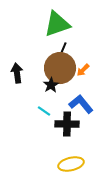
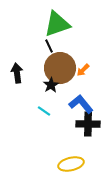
black line: moved 14 px left, 3 px up; rotated 48 degrees counterclockwise
black cross: moved 21 px right
